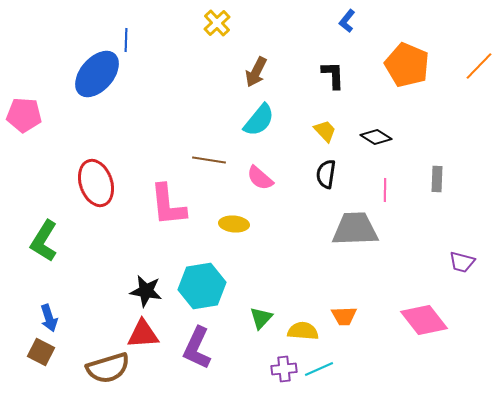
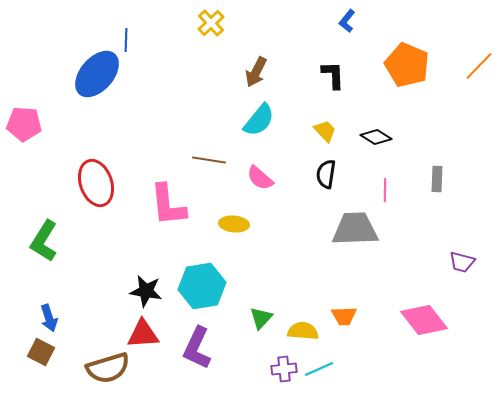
yellow cross: moved 6 px left
pink pentagon: moved 9 px down
